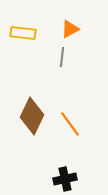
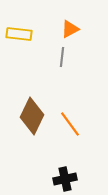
yellow rectangle: moved 4 px left, 1 px down
